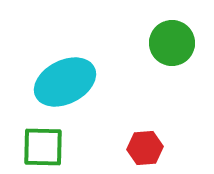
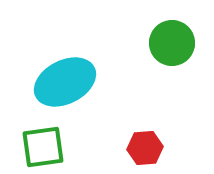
green square: rotated 9 degrees counterclockwise
